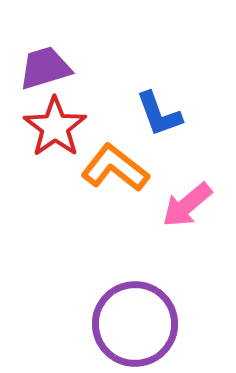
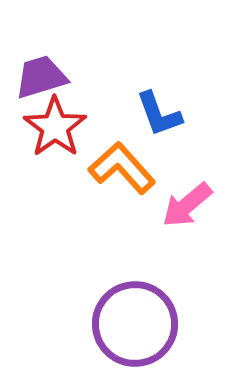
purple trapezoid: moved 4 px left, 9 px down
orange L-shape: moved 7 px right; rotated 10 degrees clockwise
